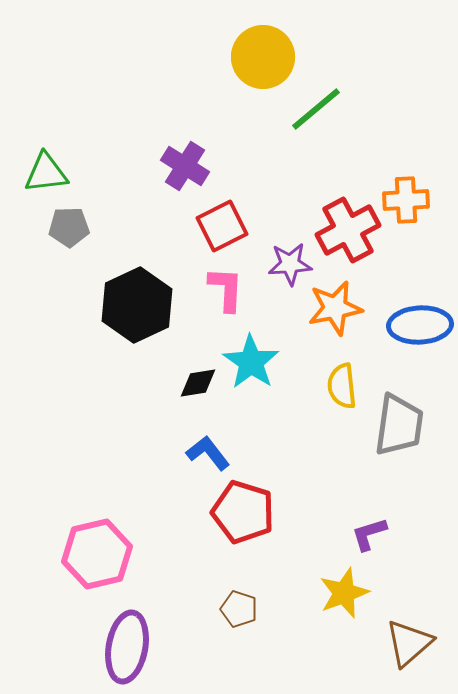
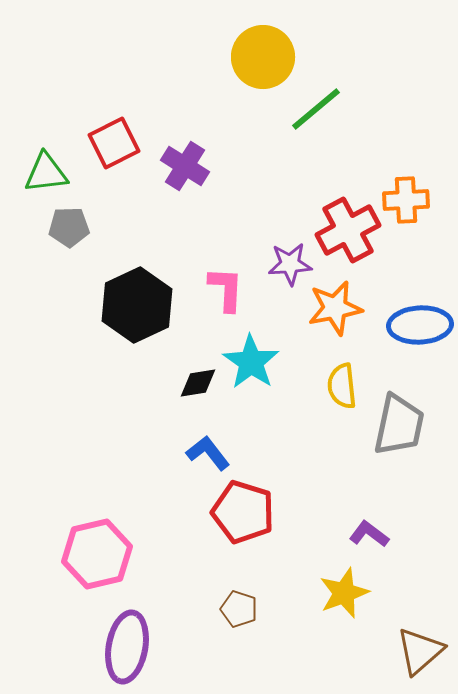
red square: moved 108 px left, 83 px up
gray trapezoid: rotated 4 degrees clockwise
purple L-shape: rotated 54 degrees clockwise
brown triangle: moved 11 px right, 8 px down
